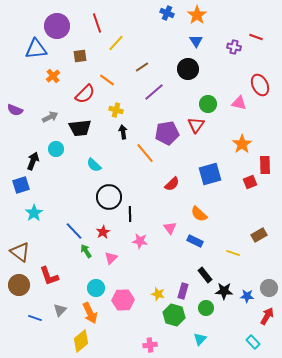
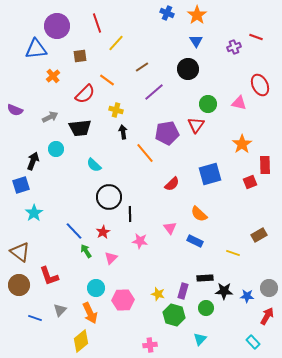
purple cross at (234, 47): rotated 32 degrees counterclockwise
black rectangle at (205, 275): moved 3 px down; rotated 56 degrees counterclockwise
